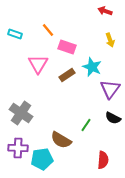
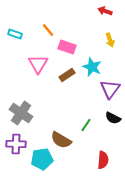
purple cross: moved 2 px left, 4 px up
